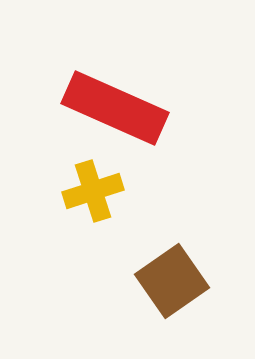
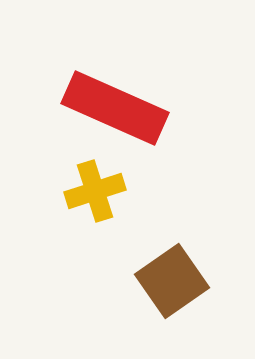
yellow cross: moved 2 px right
